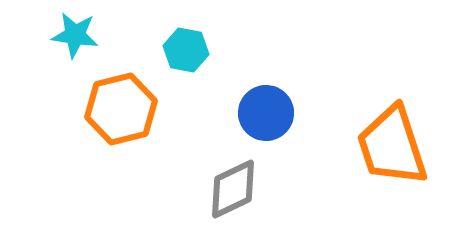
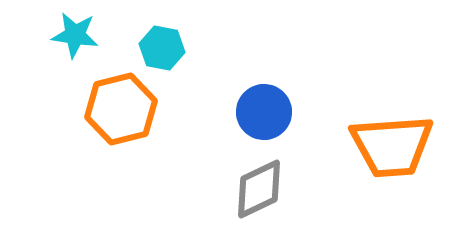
cyan hexagon: moved 24 px left, 2 px up
blue circle: moved 2 px left, 1 px up
orange trapezoid: rotated 76 degrees counterclockwise
gray diamond: moved 26 px right
